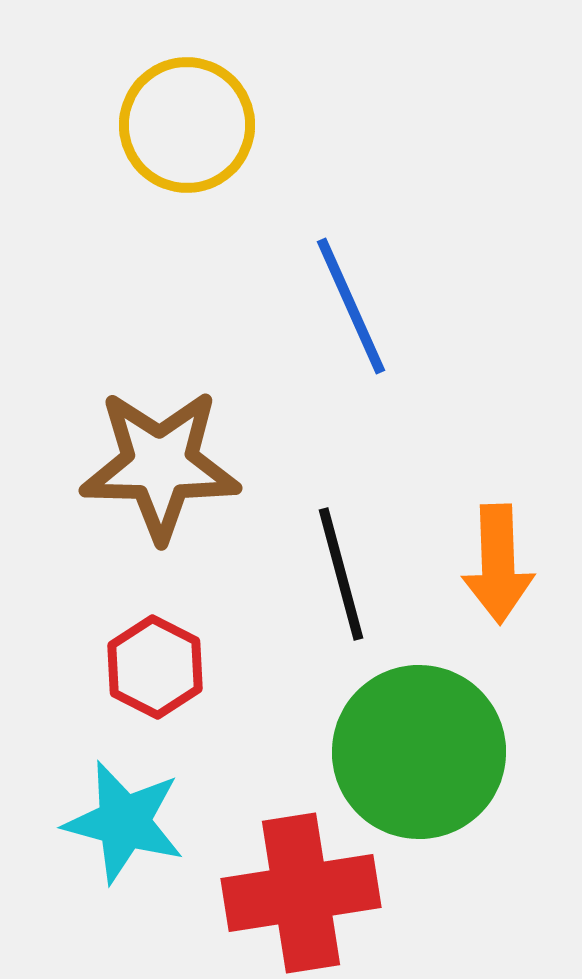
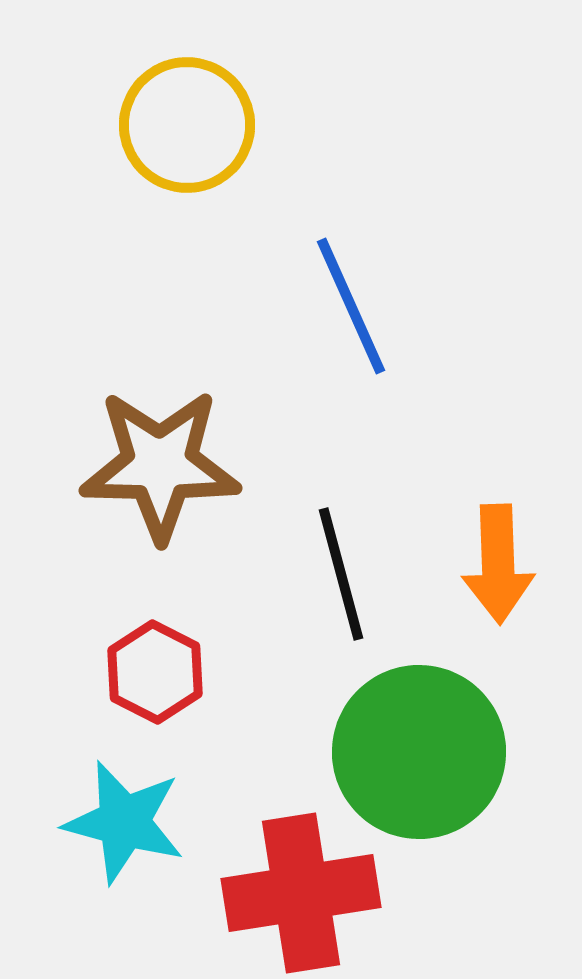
red hexagon: moved 5 px down
